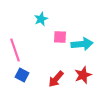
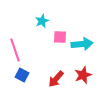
cyan star: moved 1 px right, 2 px down
